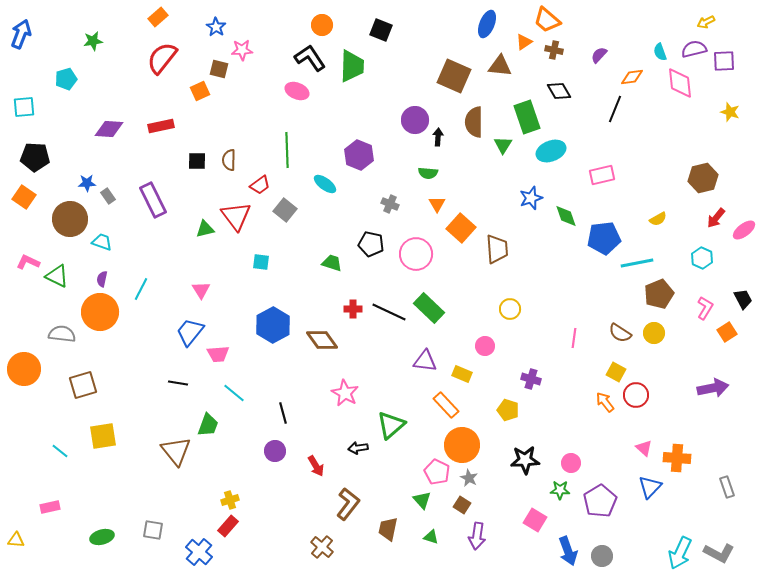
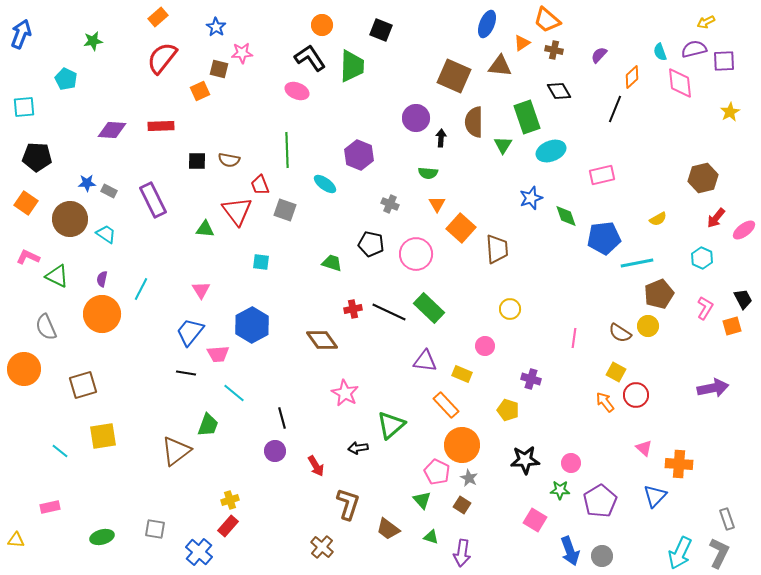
orange triangle at (524, 42): moved 2 px left, 1 px down
pink star at (242, 50): moved 3 px down
orange diamond at (632, 77): rotated 35 degrees counterclockwise
cyan pentagon at (66, 79): rotated 30 degrees counterclockwise
yellow star at (730, 112): rotated 24 degrees clockwise
purple circle at (415, 120): moved 1 px right, 2 px up
red rectangle at (161, 126): rotated 10 degrees clockwise
purple diamond at (109, 129): moved 3 px right, 1 px down
black arrow at (438, 137): moved 3 px right, 1 px down
black pentagon at (35, 157): moved 2 px right
brown semicircle at (229, 160): rotated 80 degrees counterclockwise
red trapezoid at (260, 185): rotated 105 degrees clockwise
gray rectangle at (108, 196): moved 1 px right, 5 px up; rotated 28 degrees counterclockwise
orange square at (24, 197): moved 2 px right, 6 px down
gray square at (285, 210): rotated 20 degrees counterclockwise
red triangle at (236, 216): moved 1 px right, 5 px up
green triangle at (205, 229): rotated 18 degrees clockwise
cyan trapezoid at (102, 242): moved 4 px right, 8 px up; rotated 15 degrees clockwise
pink L-shape at (28, 262): moved 5 px up
red cross at (353, 309): rotated 12 degrees counterclockwise
orange circle at (100, 312): moved 2 px right, 2 px down
blue hexagon at (273, 325): moved 21 px left
orange square at (727, 332): moved 5 px right, 6 px up; rotated 18 degrees clockwise
yellow circle at (654, 333): moved 6 px left, 7 px up
gray semicircle at (62, 334): moved 16 px left, 7 px up; rotated 120 degrees counterclockwise
black line at (178, 383): moved 8 px right, 10 px up
black line at (283, 413): moved 1 px left, 5 px down
brown triangle at (176, 451): rotated 32 degrees clockwise
orange cross at (677, 458): moved 2 px right, 6 px down
blue triangle at (650, 487): moved 5 px right, 9 px down
gray rectangle at (727, 487): moved 32 px down
brown L-shape at (348, 504): rotated 20 degrees counterclockwise
brown trapezoid at (388, 529): rotated 65 degrees counterclockwise
gray square at (153, 530): moved 2 px right, 1 px up
purple arrow at (477, 536): moved 15 px left, 17 px down
blue arrow at (568, 551): moved 2 px right
gray L-shape at (719, 553): rotated 92 degrees counterclockwise
